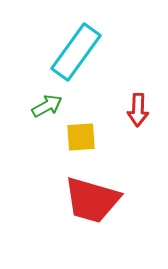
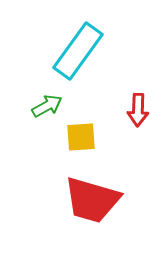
cyan rectangle: moved 2 px right, 1 px up
